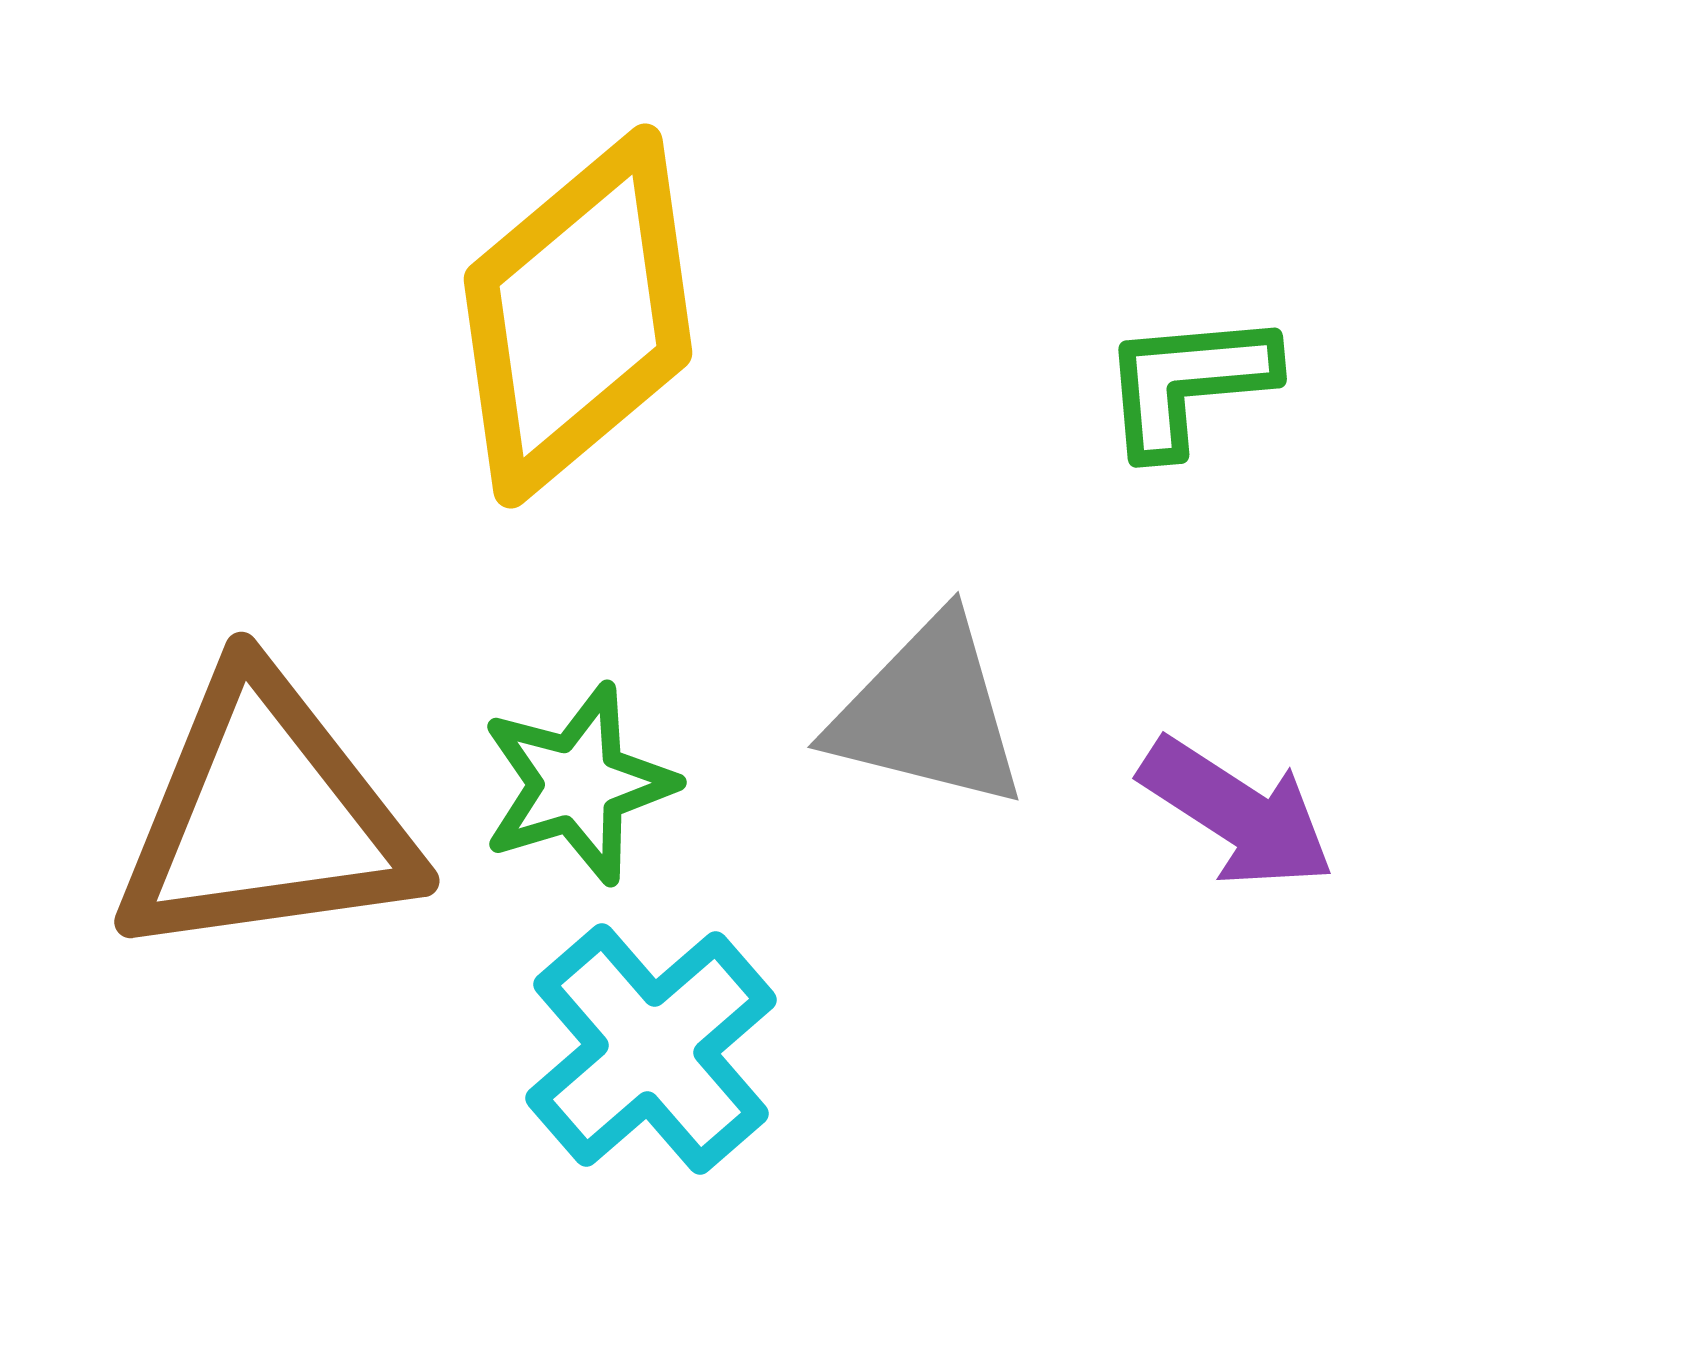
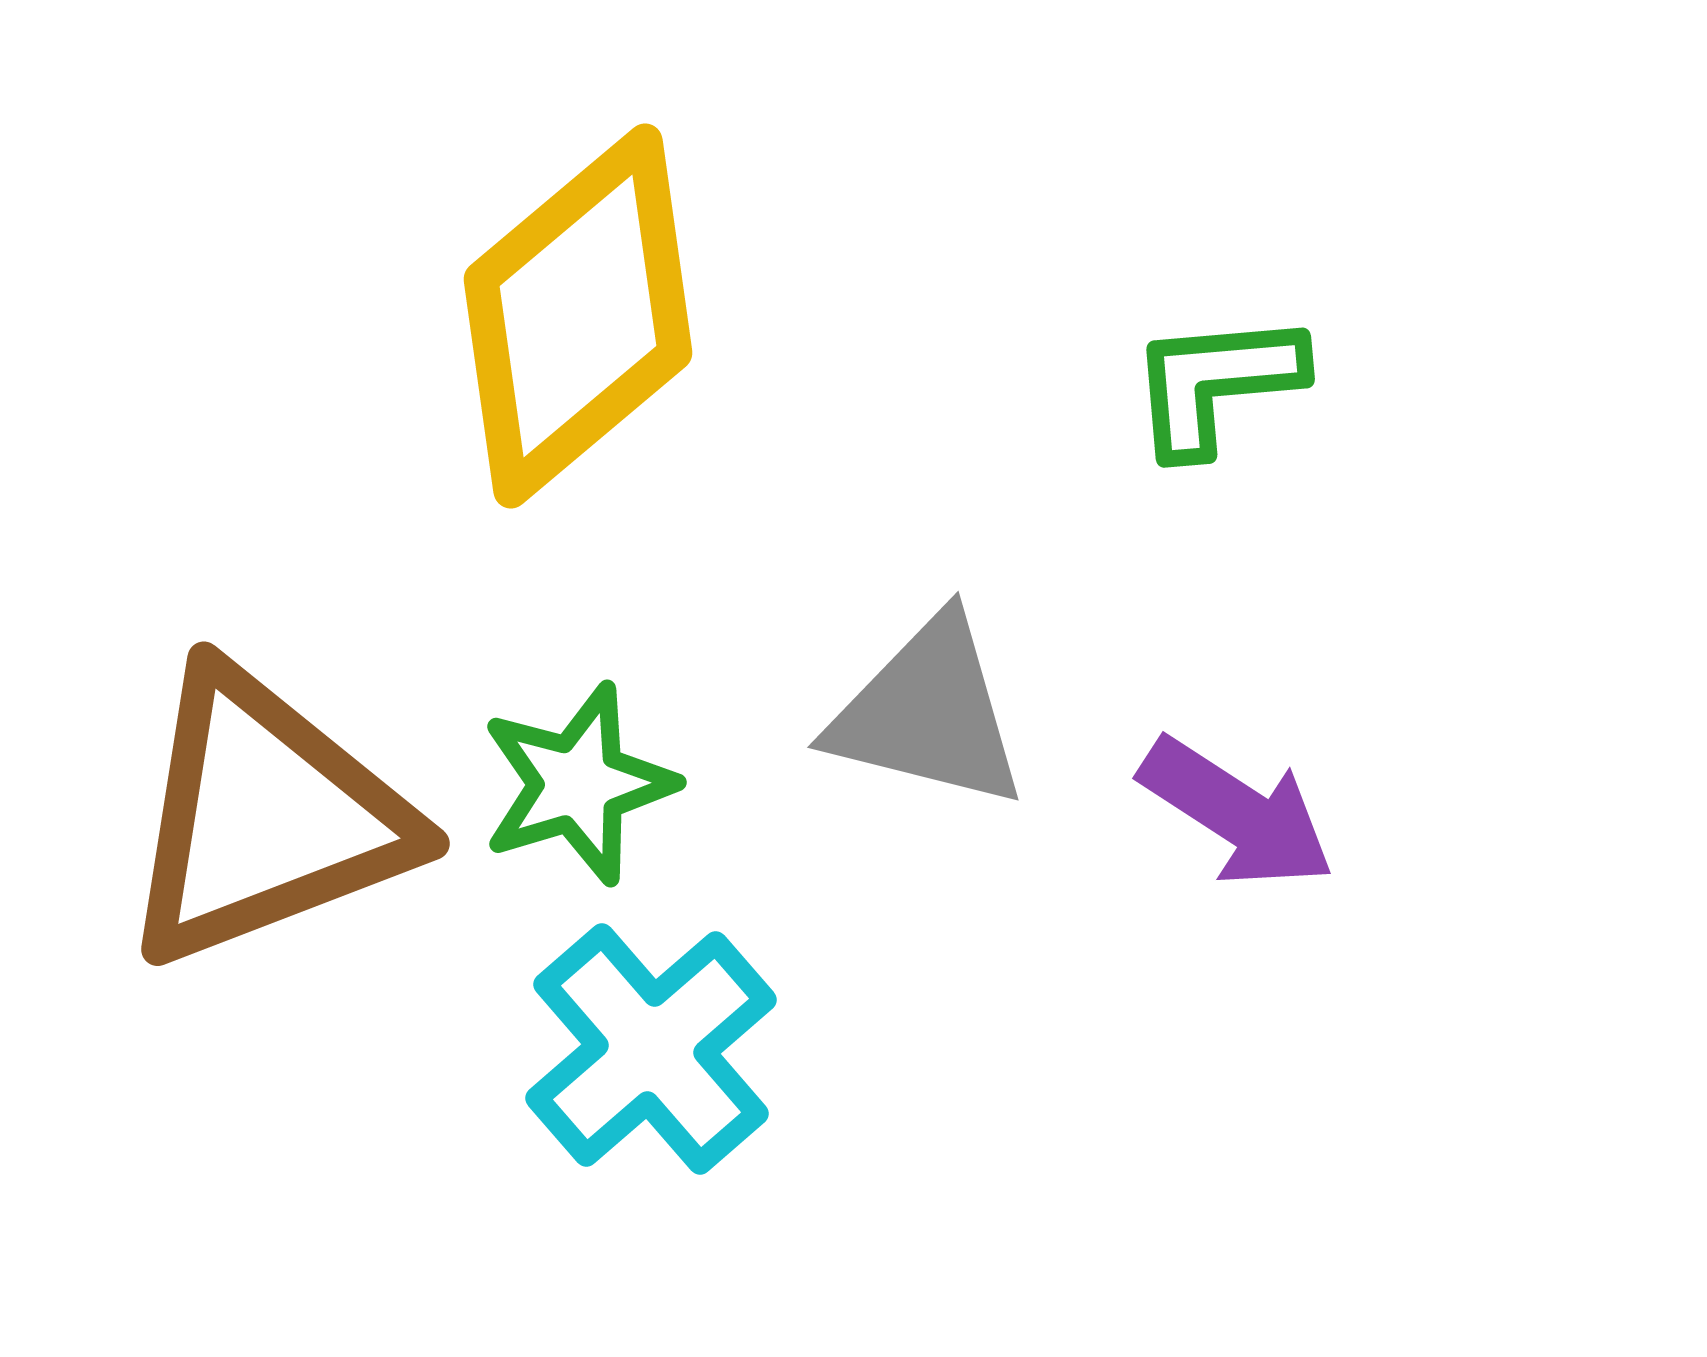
green L-shape: moved 28 px right
brown triangle: rotated 13 degrees counterclockwise
